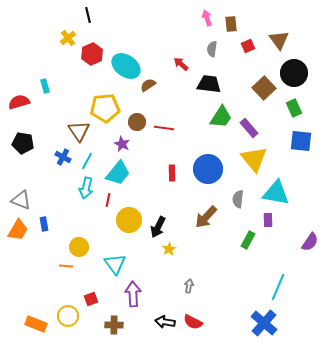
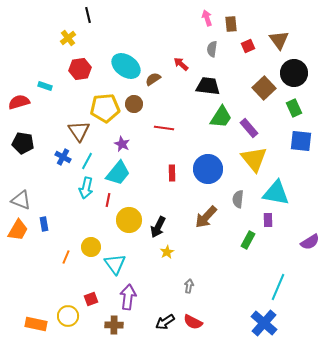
red hexagon at (92, 54): moved 12 px left, 15 px down; rotated 15 degrees clockwise
black trapezoid at (209, 84): moved 1 px left, 2 px down
brown semicircle at (148, 85): moved 5 px right, 6 px up
cyan rectangle at (45, 86): rotated 56 degrees counterclockwise
brown circle at (137, 122): moved 3 px left, 18 px up
purple semicircle at (310, 242): rotated 24 degrees clockwise
yellow circle at (79, 247): moved 12 px right
yellow star at (169, 249): moved 2 px left, 3 px down
orange line at (66, 266): moved 9 px up; rotated 72 degrees counterclockwise
purple arrow at (133, 294): moved 5 px left, 3 px down; rotated 10 degrees clockwise
black arrow at (165, 322): rotated 42 degrees counterclockwise
orange rectangle at (36, 324): rotated 10 degrees counterclockwise
